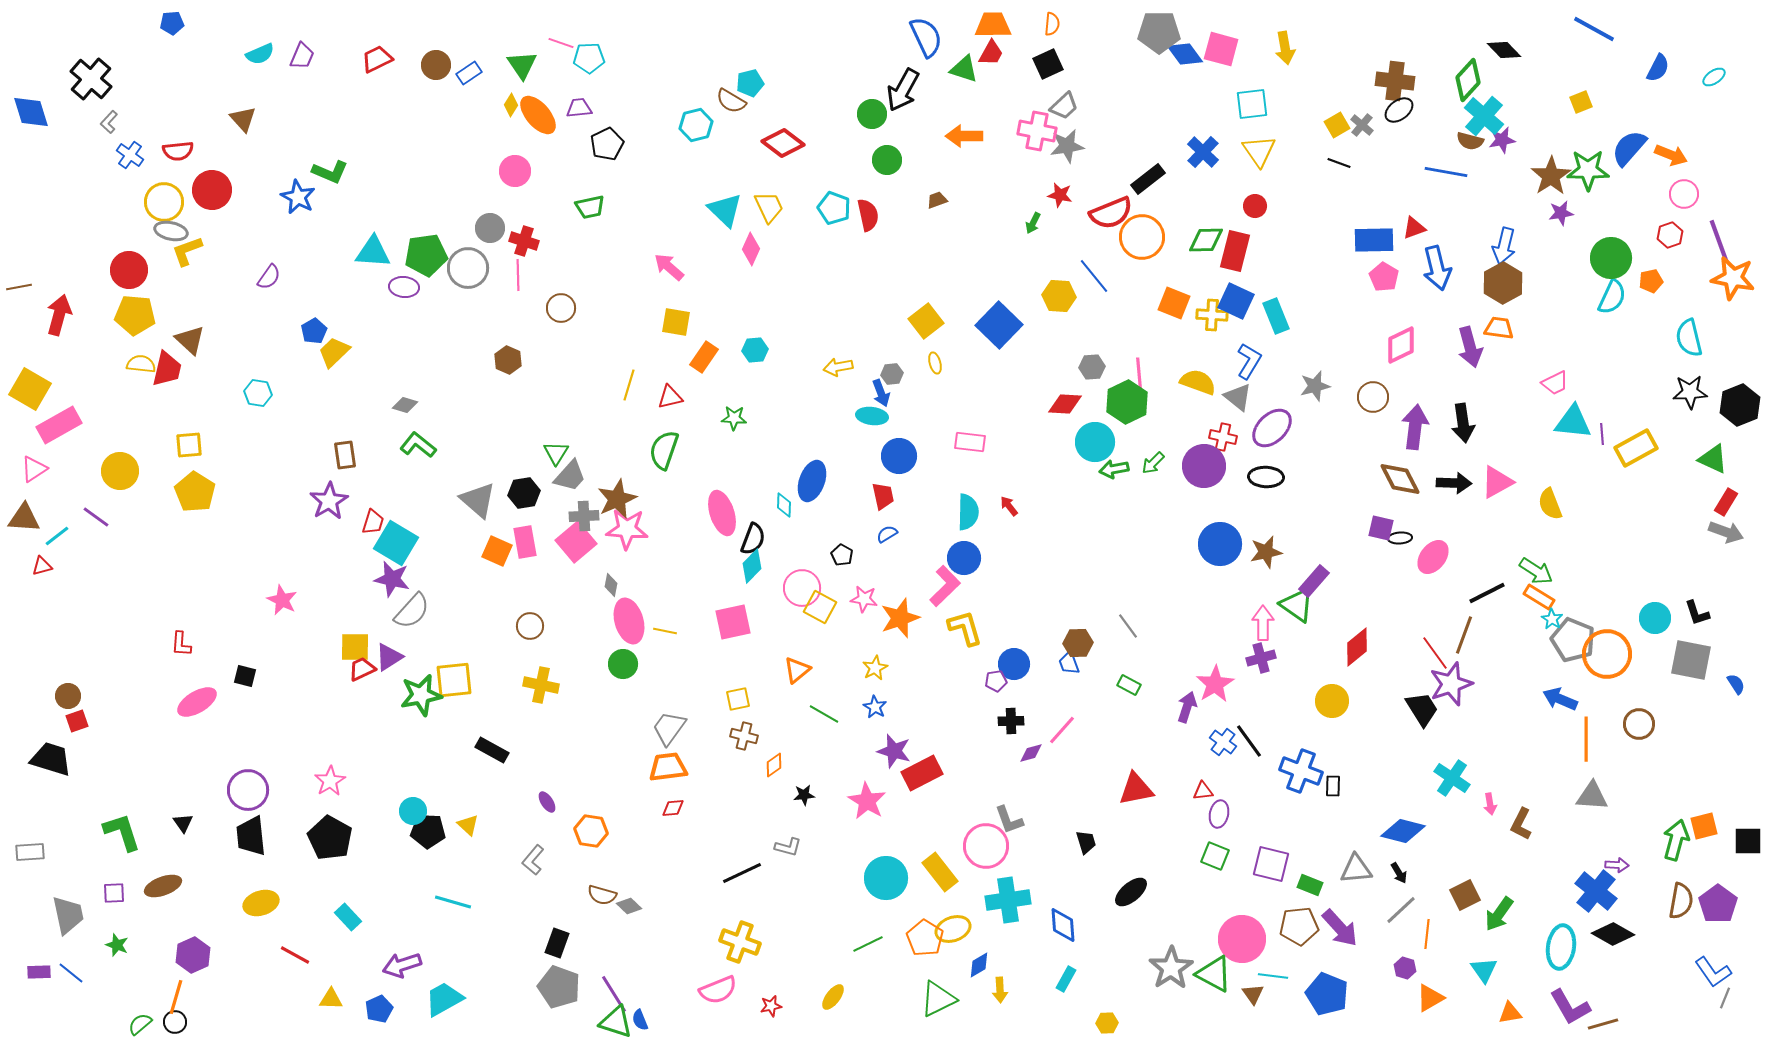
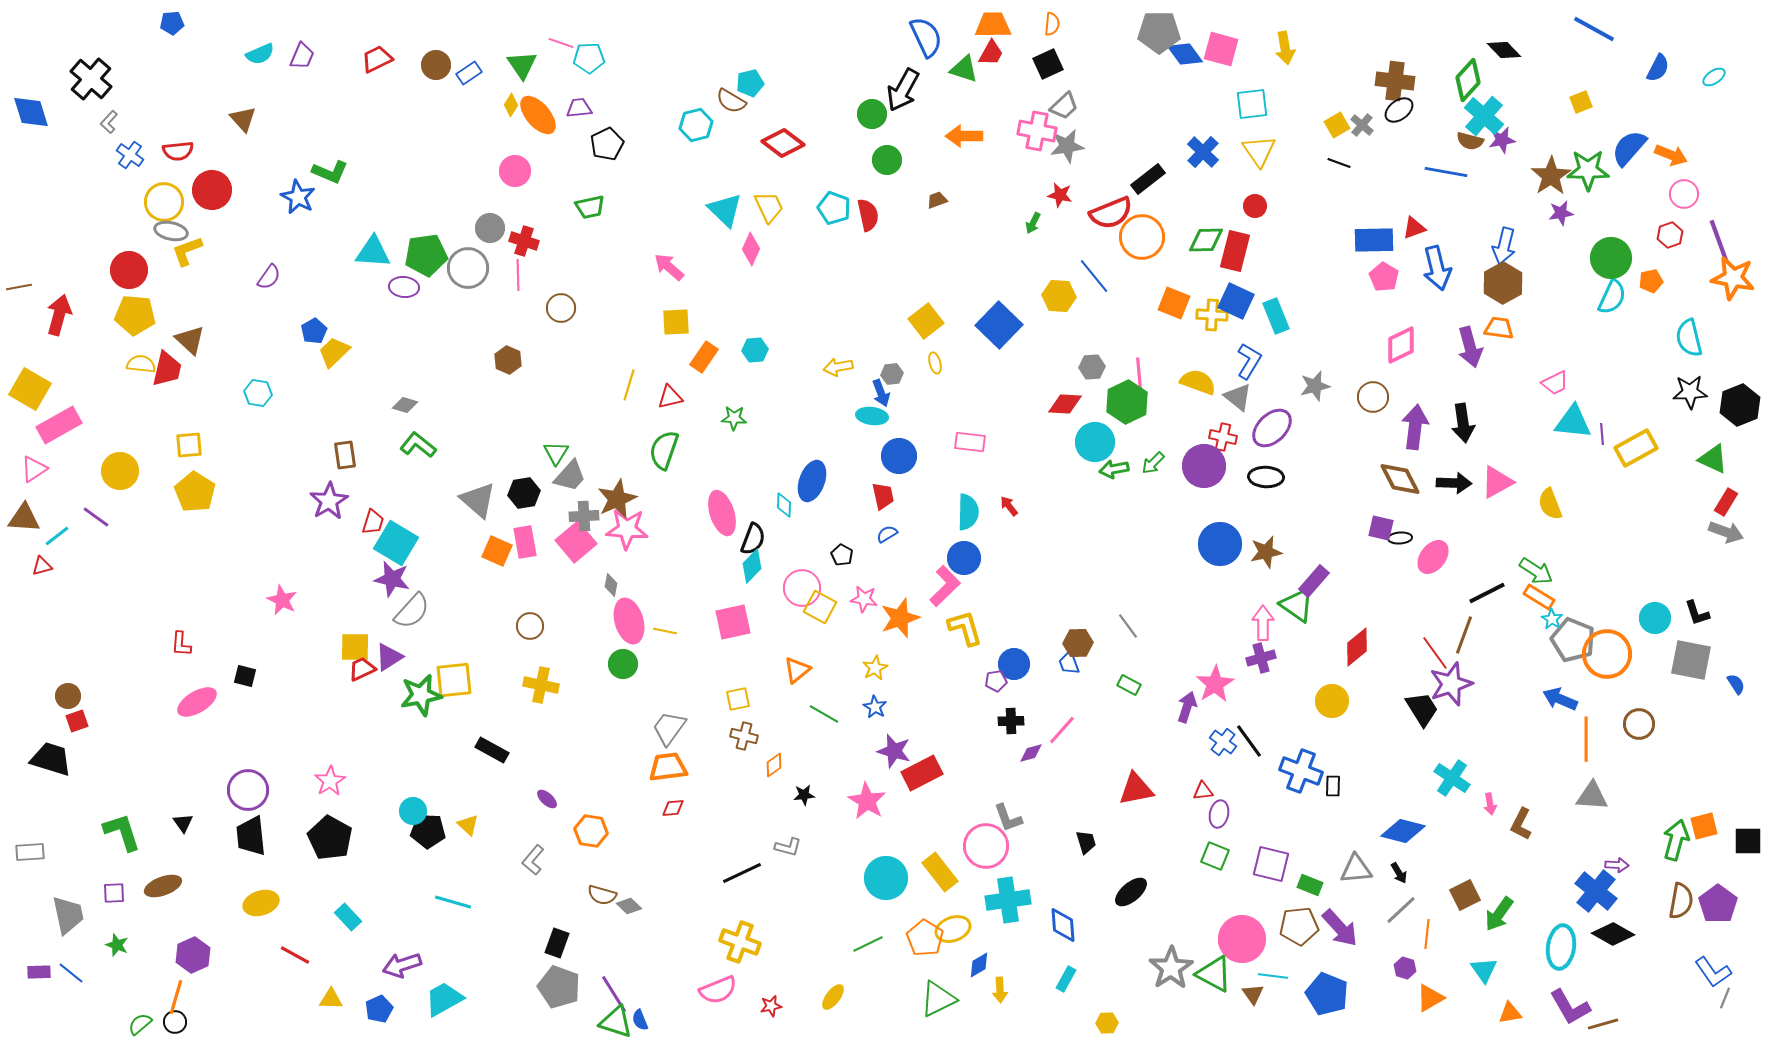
yellow square at (676, 322): rotated 12 degrees counterclockwise
purple ellipse at (547, 802): moved 3 px up; rotated 15 degrees counterclockwise
gray L-shape at (1009, 820): moved 1 px left, 2 px up
